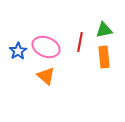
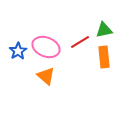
red line: rotated 48 degrees clockwise
